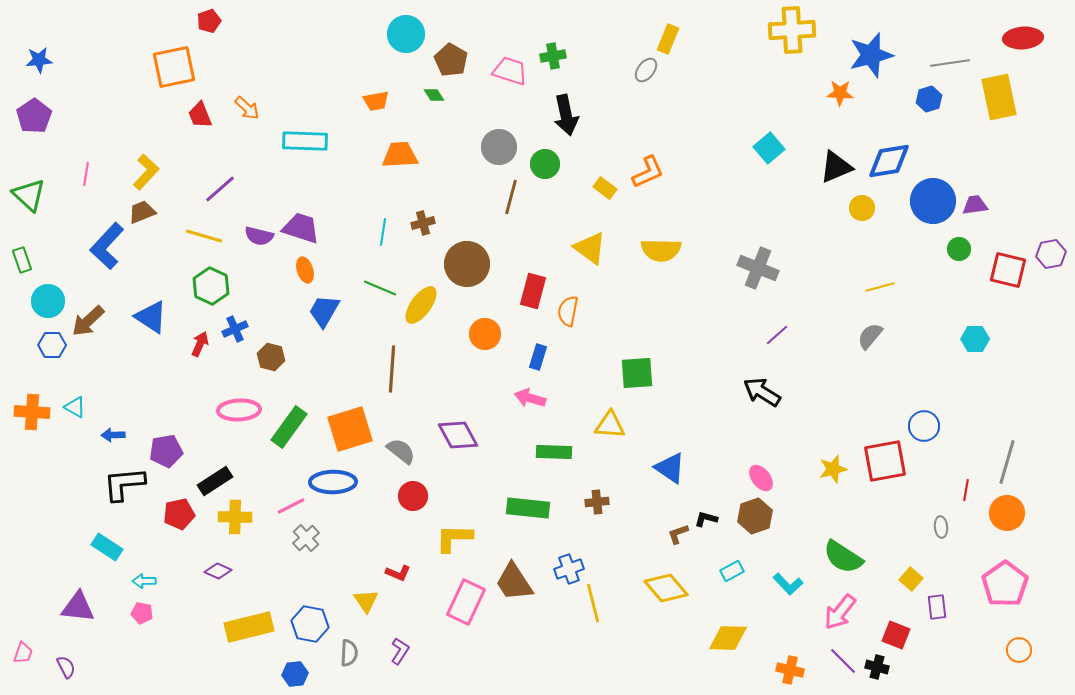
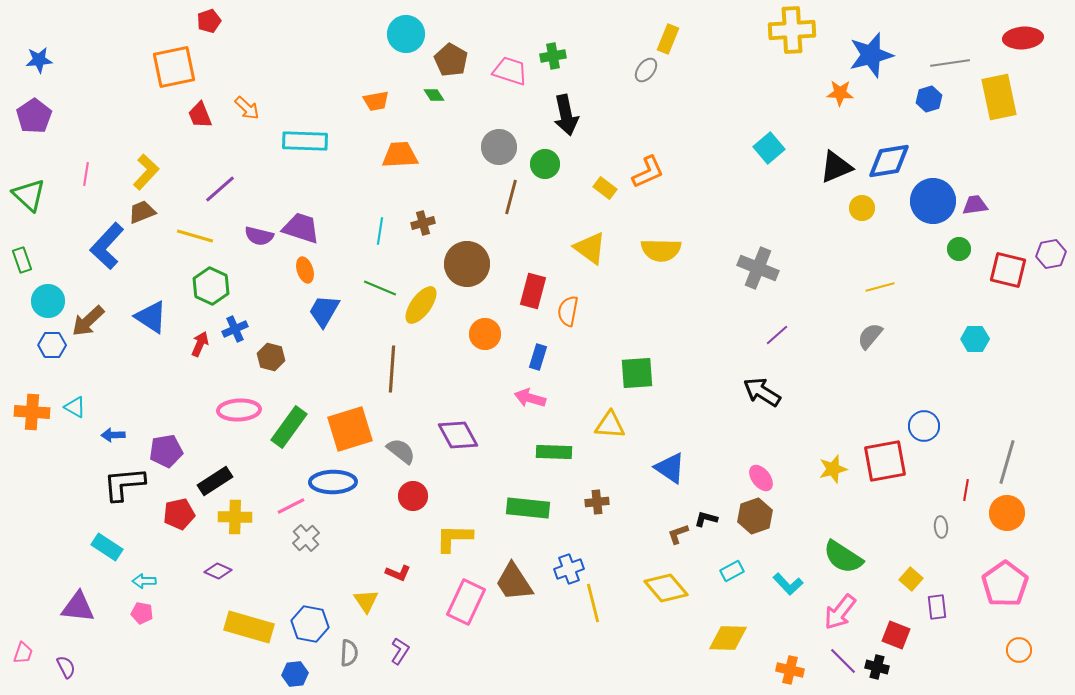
cyan line at (383, 232): moved 3 px left, 1 px up
yellow line at (204, 236): moved 9 px left
yellow rectangle at (249, 627): rotated 30 degrees clockwise
